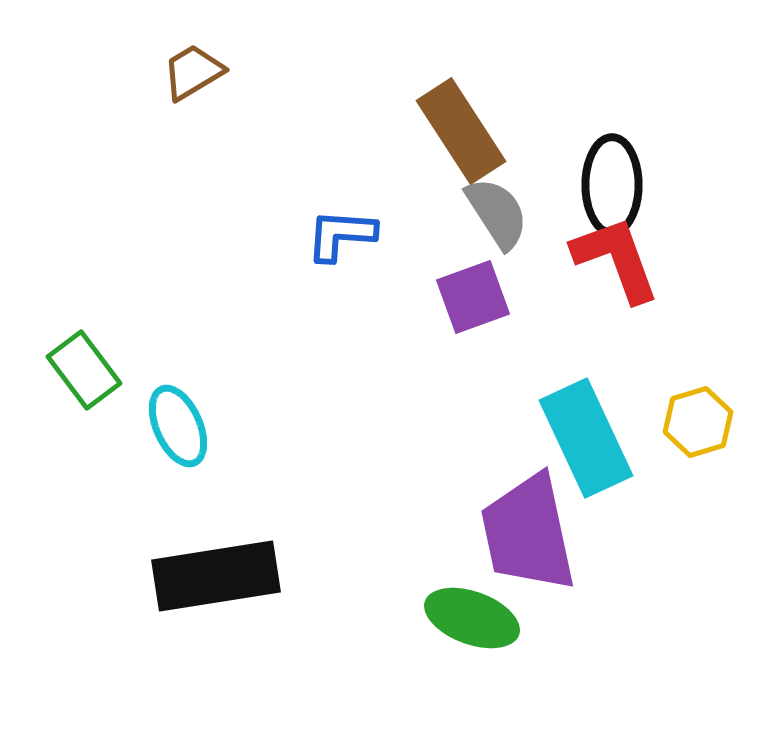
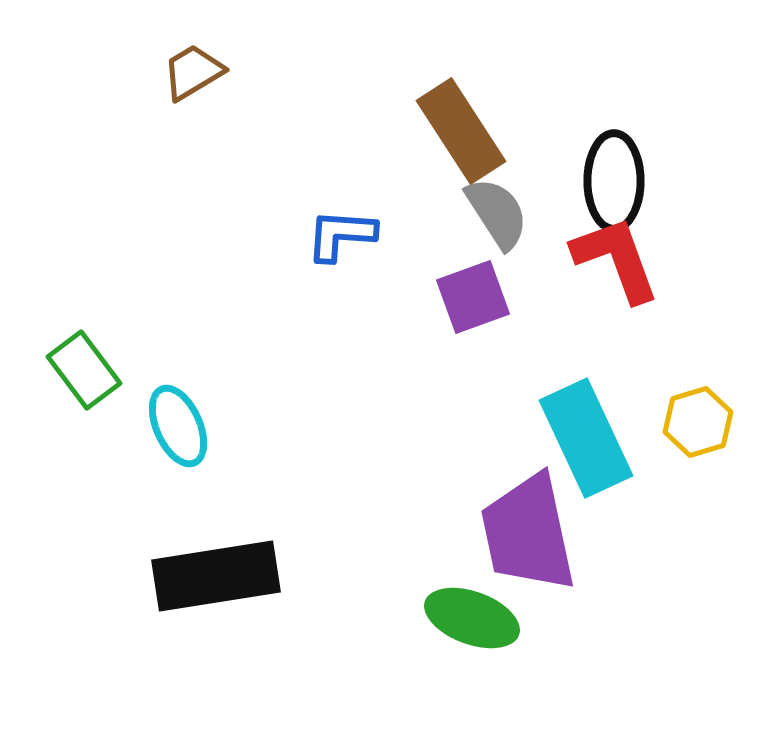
black ellipse: moved 2 px right, 4 px up
